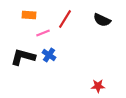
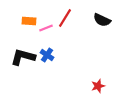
orange rectangle: moved 6 px down
red line: moved 1 px up
pink line: moved 3 px right, 5 px up
blue cross: moved 2 px left
red star: rotated 16 degrees counterclockwise
